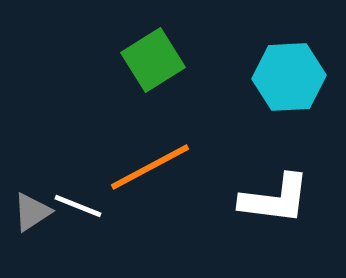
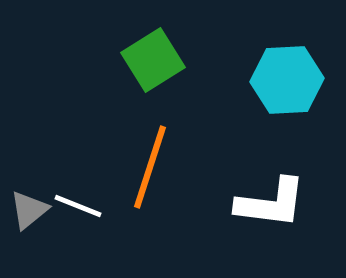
cyan hexagon: moved 2 px left, 3 px down
orange line: rotated 44 degrees counterclockwise
white L-shape: moved 4 px left, 4 px down
gray triangle: moved 3 px left, 2 px up; rotated 6 degrees counterclockwise
